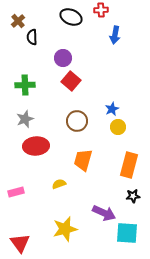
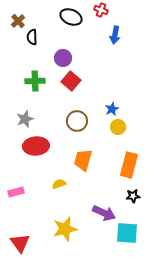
red cross: rotated 24 degrees clockwise
green cross: moved 10 px right, 4 px up
